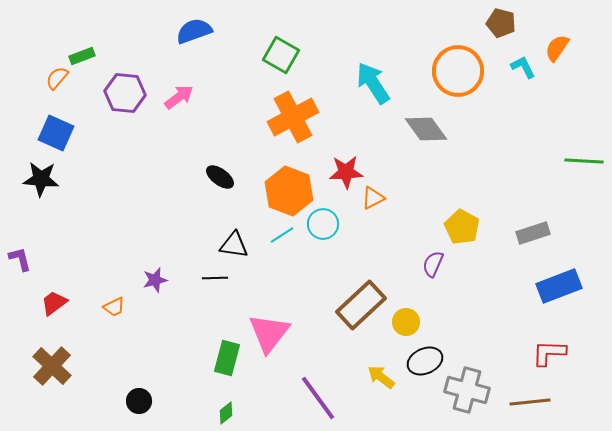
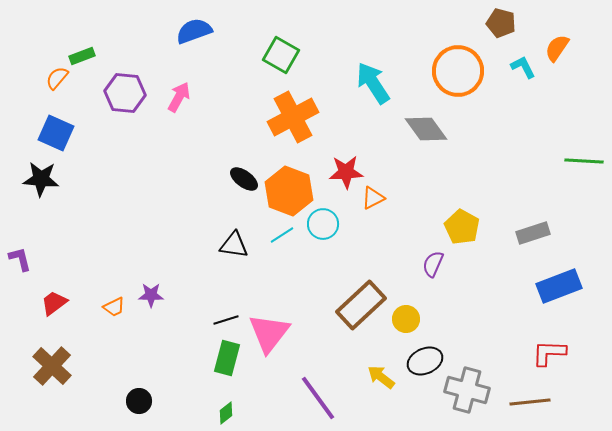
pink arrow at (179, 97): rotated 24 degrees counterclockwise
black ellipse at (220, 177): moved 24 px right, 2 px down
black line at (215, 278): moved 11 px right, 42 px down; rotated 15 degrees counterclockwise
purple star at (155, 280): moved 4 px left, 15 px down; rotated 15 degrees clockwise
yellow circle at (406, 322): moved 3 px up
